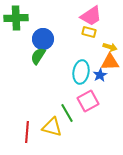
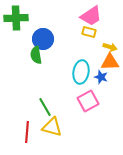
green semicircle: moved 2 px left, 1 px up; rotated 42 degrees counterclockwise
blue star: moved 1 px right, 2 px down; rotated 24 degrees counterclockwise
green line: moved 22 px left, 6 px up
